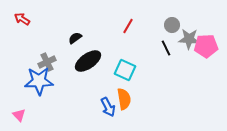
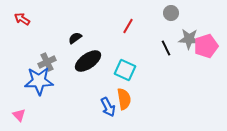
gray circle: moved 1 px left, 12 px up
pink pentagon: rotated 15 degrees counterclockwise
